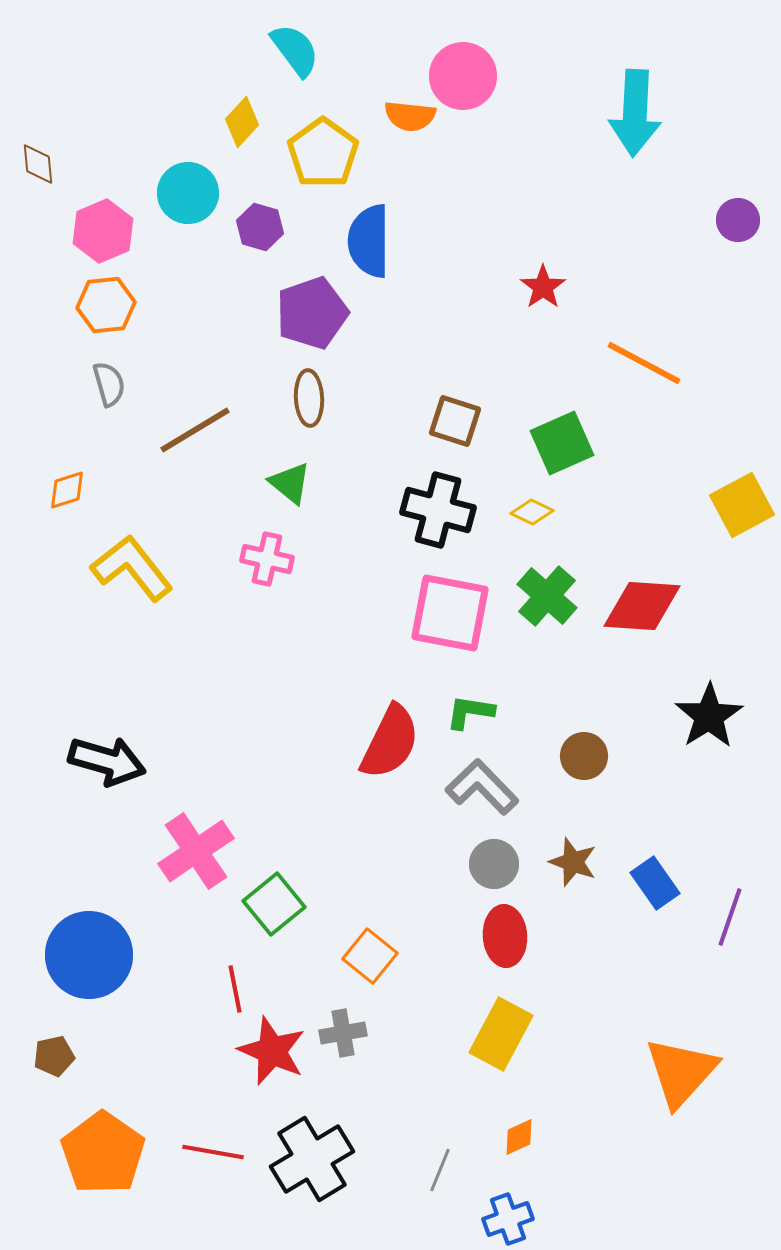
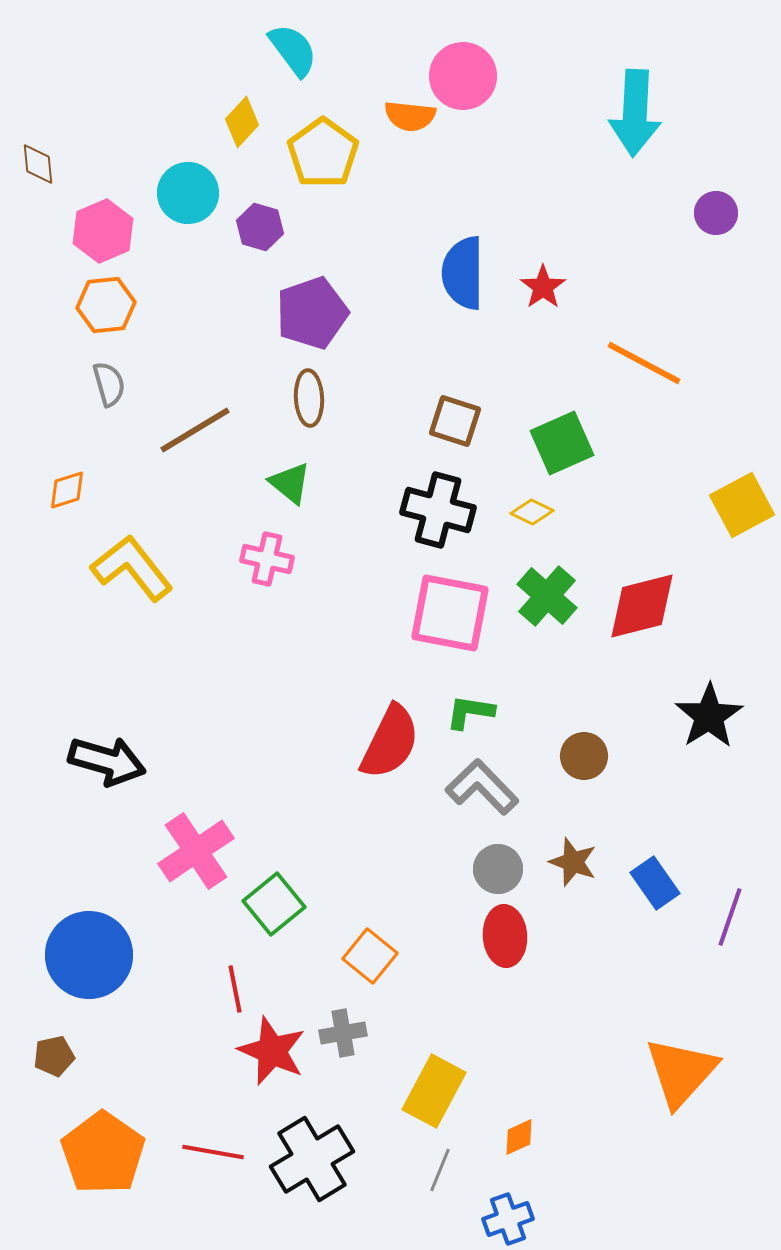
cyan semicircle at (295, 50): moved 2 px left
purple circle at (738, 220): moved 22 px left, 7 px up
blue semicircle at (369, 241): moved 94 px right, 32 px down
red diamond at (642, 606): rotated 18 degrees counterclockwise
gray circle at (494, 864): moved 4 px right, 5 px down
yellow rectangle at (501, 1034): moved 67 px left, 57 px down
